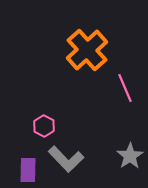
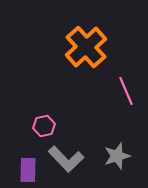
orange cross: moved 1 px left, 3 px up
pink line: moved 1 px right, 3 px down
pink hexagon: rotated 20 degrees clockwise
gray star: moved 13 px left; rotated 16 degrees clockwise
